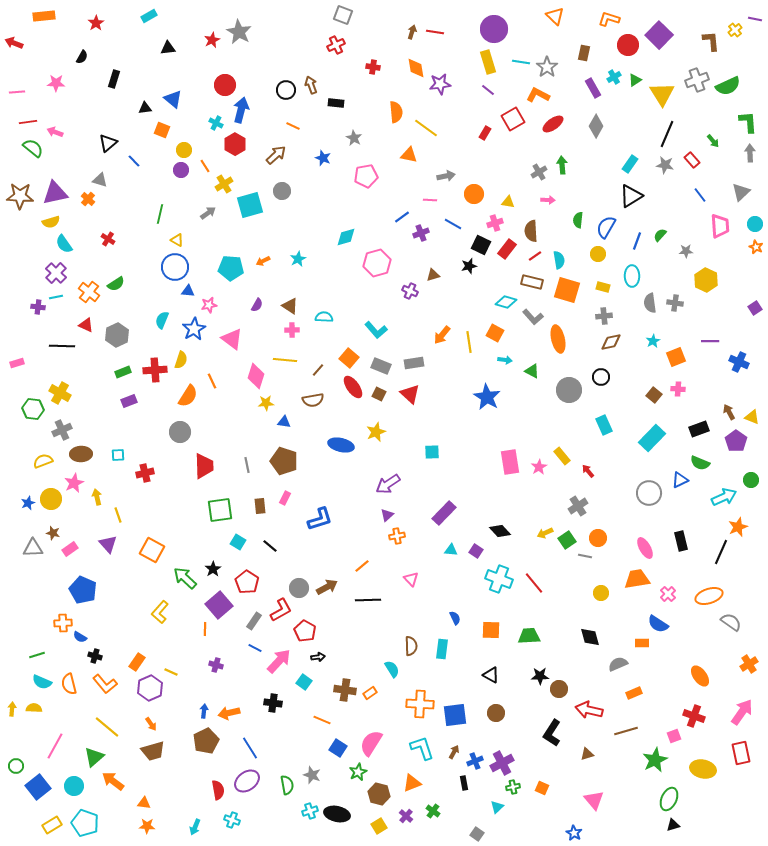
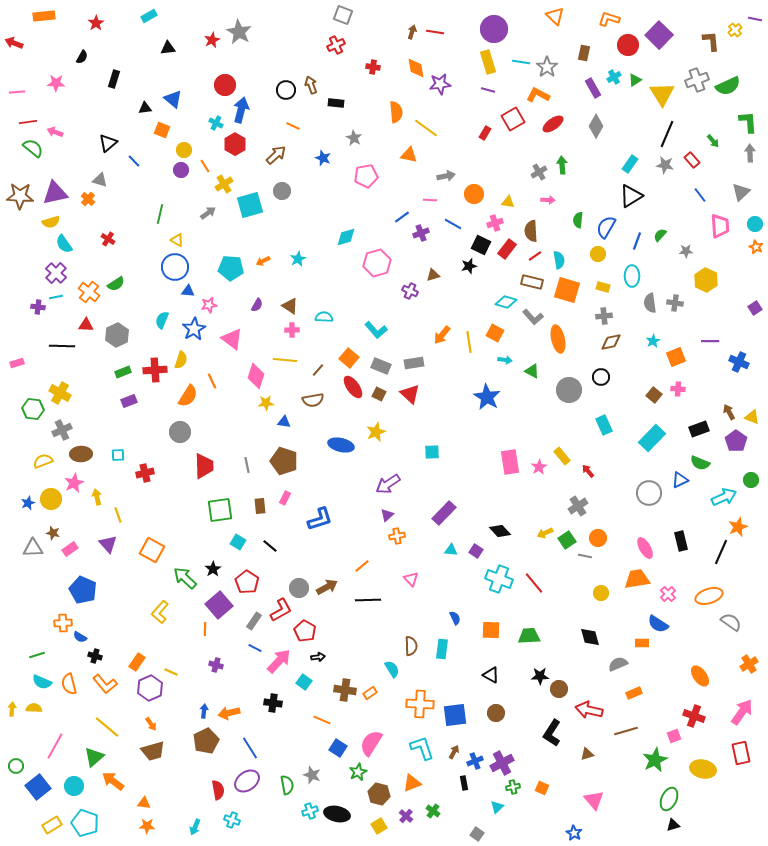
purple line at (488, 90): rotated 24 degrees counterclockwise
red triangle at (86, 325): rotated 21 degrees counterclockwise
